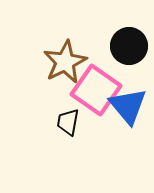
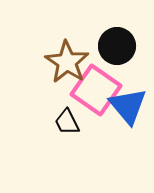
black circle: moved 12 px left
brown star: moved 2 px right; rotated 12 degrees counterclockwise
black trapezoid: moved 1 px left; rotated 36 degrees counterclockwise
